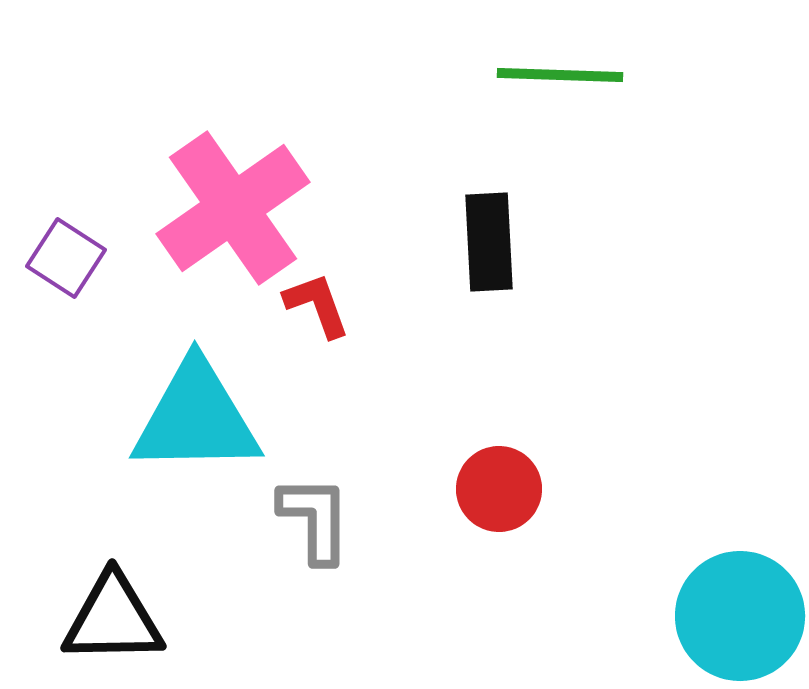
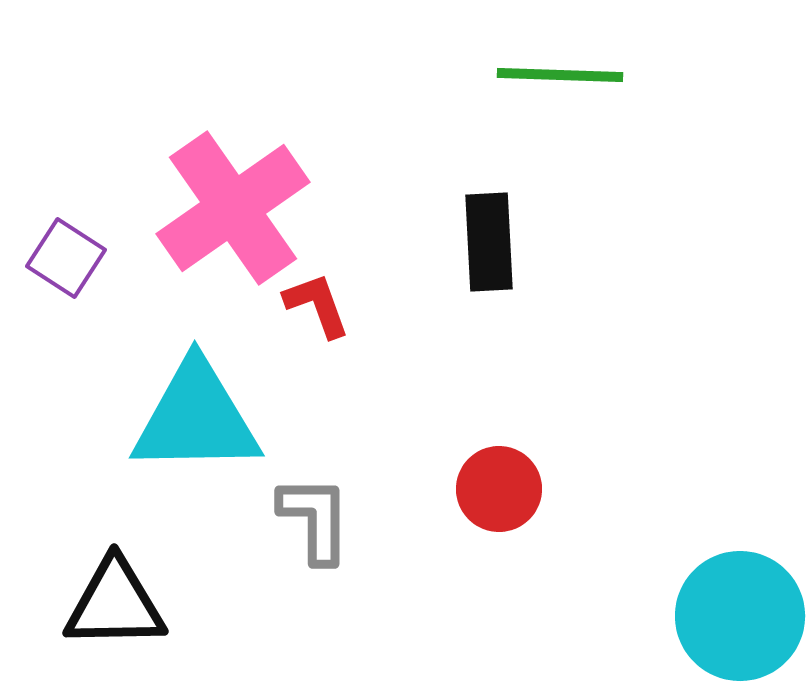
black triangle: moved 2 px right, 15 px up
